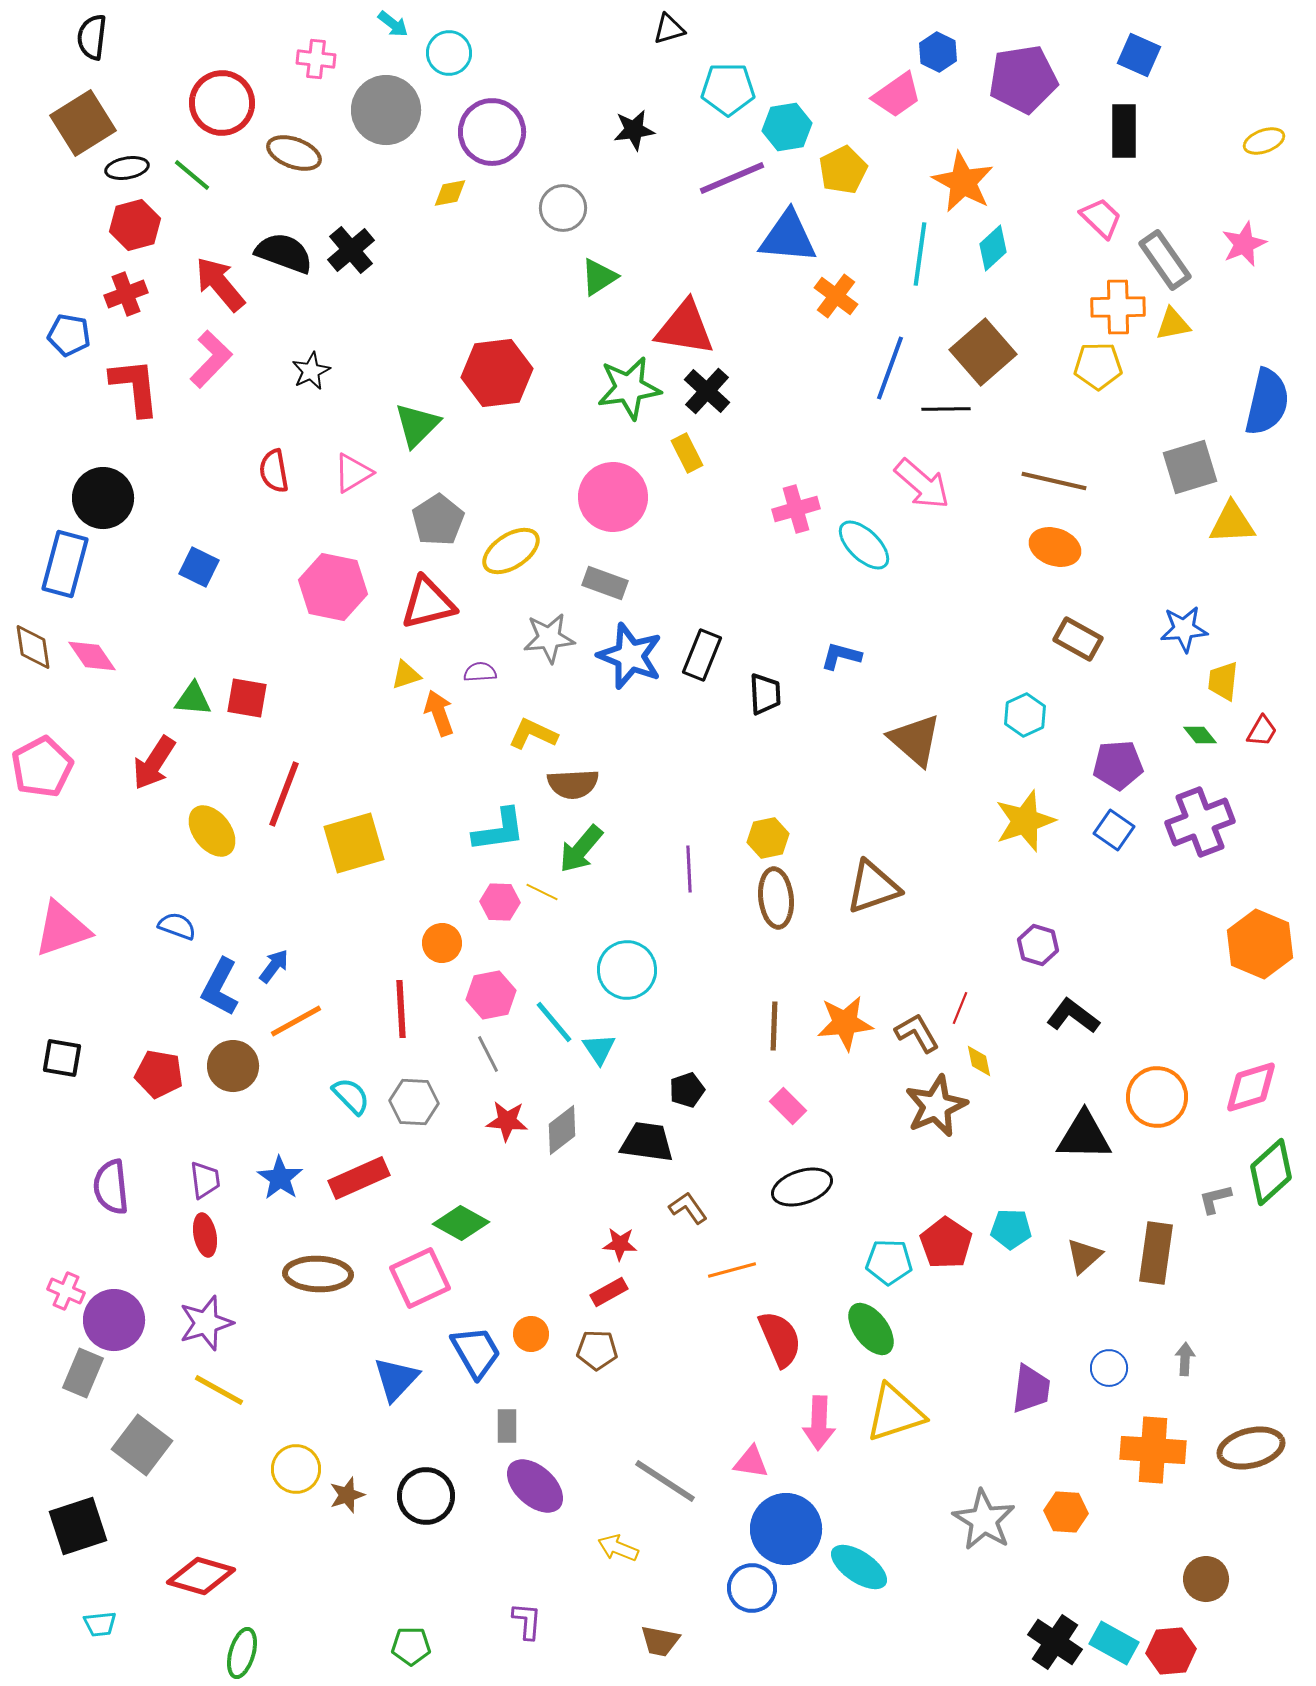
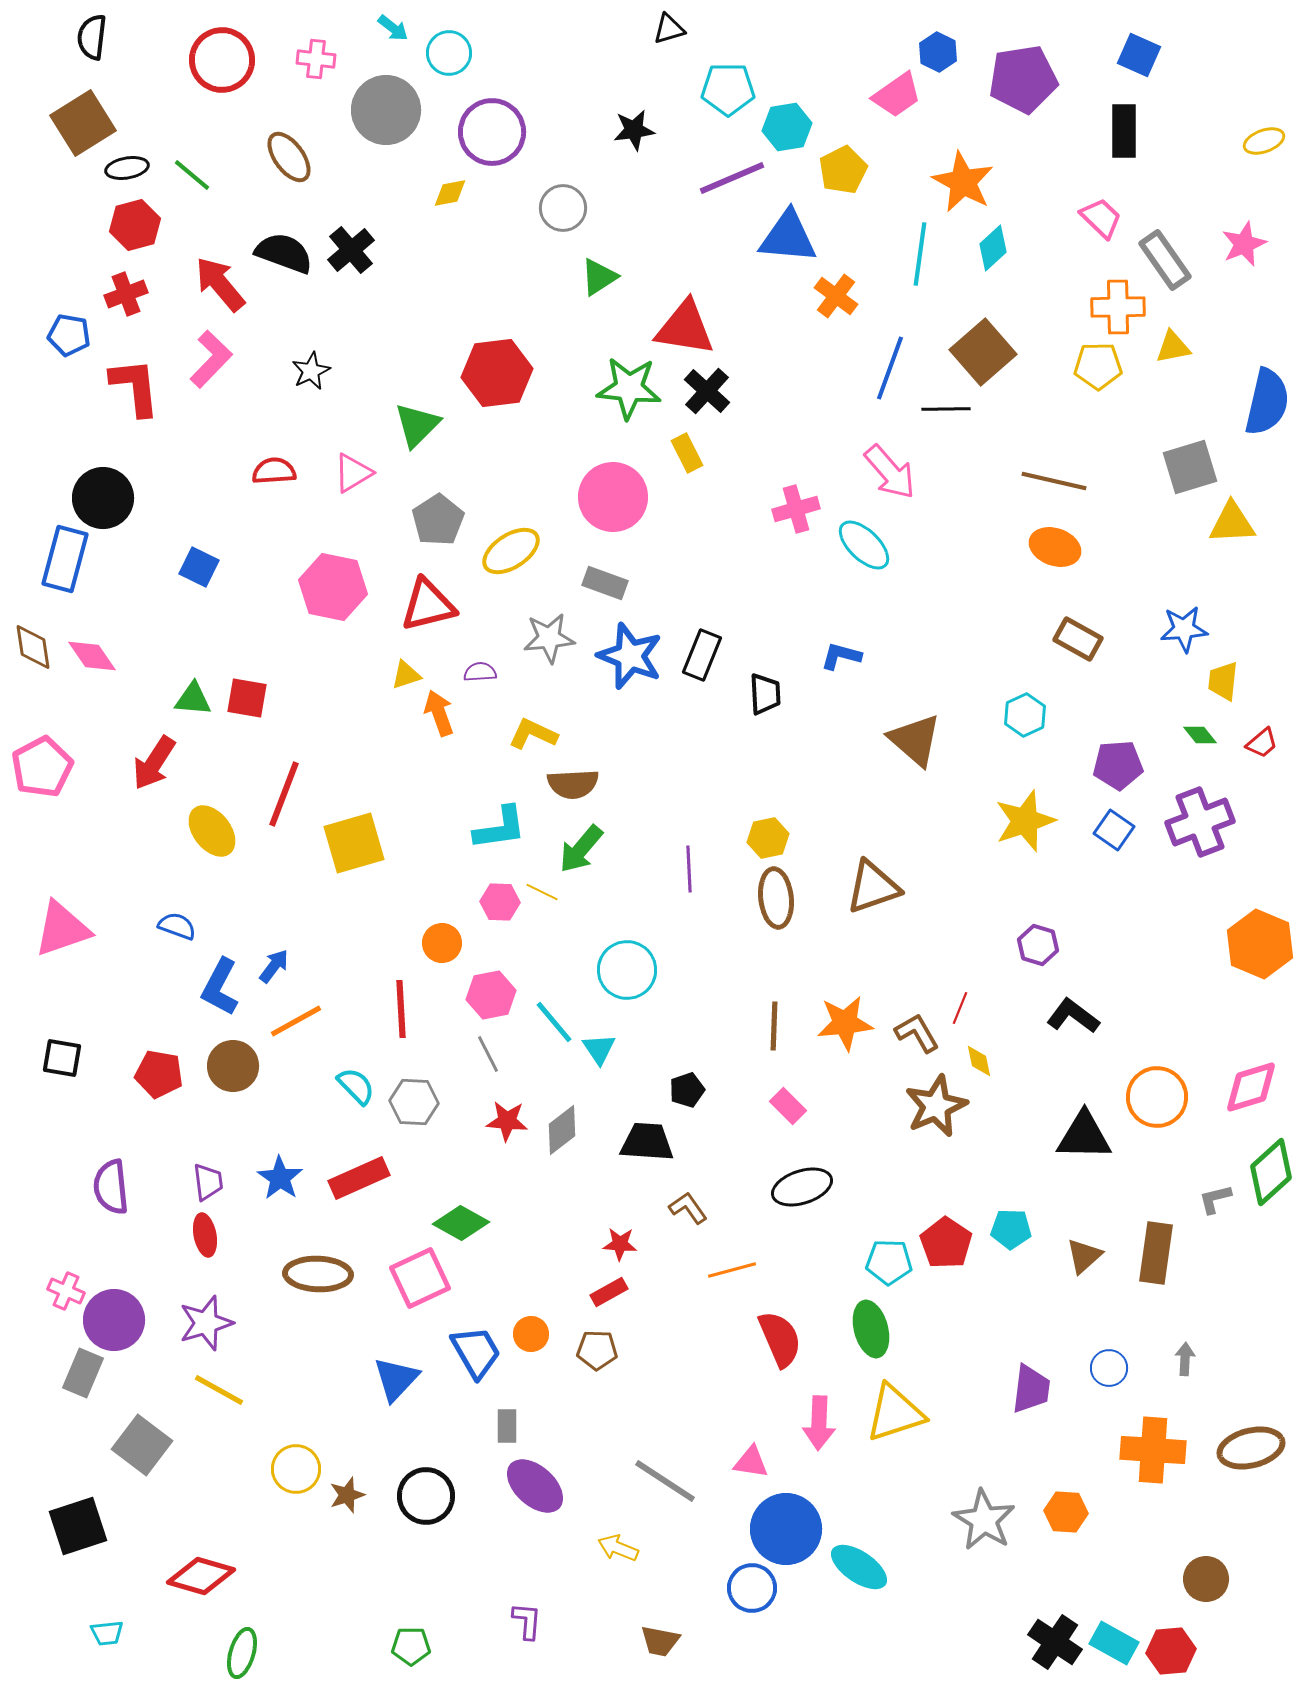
cyan arrow at (393, 24): moved 4 px down
red circle at (222, 103): moved 43 px up
brown ellipse at (294, 153): moved 5 px left, 4 px down; rotated 34 degrees clockwise
yellow triangle at (1173, 324): moved 23 px down
green star at (629, 388): rotated 14 degrees clockwise
red semicircle at (274, 471): rotated 96 degrees clockwise
pink arrow at (922, 484): moved 32 px left, 12 px up; rotated 8 degrees clockwise
blue rectangle at (65, 564): moved 5 px up
red triangle at (428, 603): moved 2 px down
red trapezoid at (1262, 731): moved 12 px down; rotated 20 degrees clockwise
cyan L-shape at (499, 830): moved 1 px right, 2 px up
cyan semicircle at (351, 1096): moved 5 px right, 10 px up
black trapezoid at (647, 1142): rotated 4 degrees counterclockwise
purple trapezoid at (205, 1180): moved 3 px right, 2 px down
green ellipse at (871, 1329): rotated 22 degrees clockwise
cyan trapezoid at (100, 1624): moved 7 px right, 9 px down
